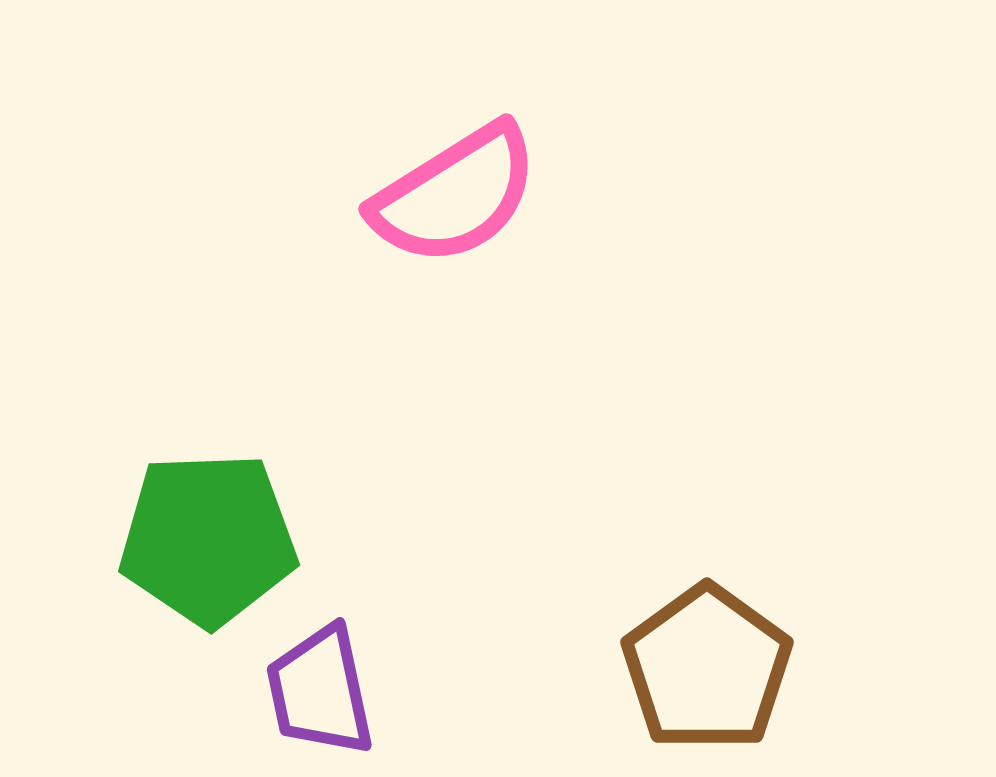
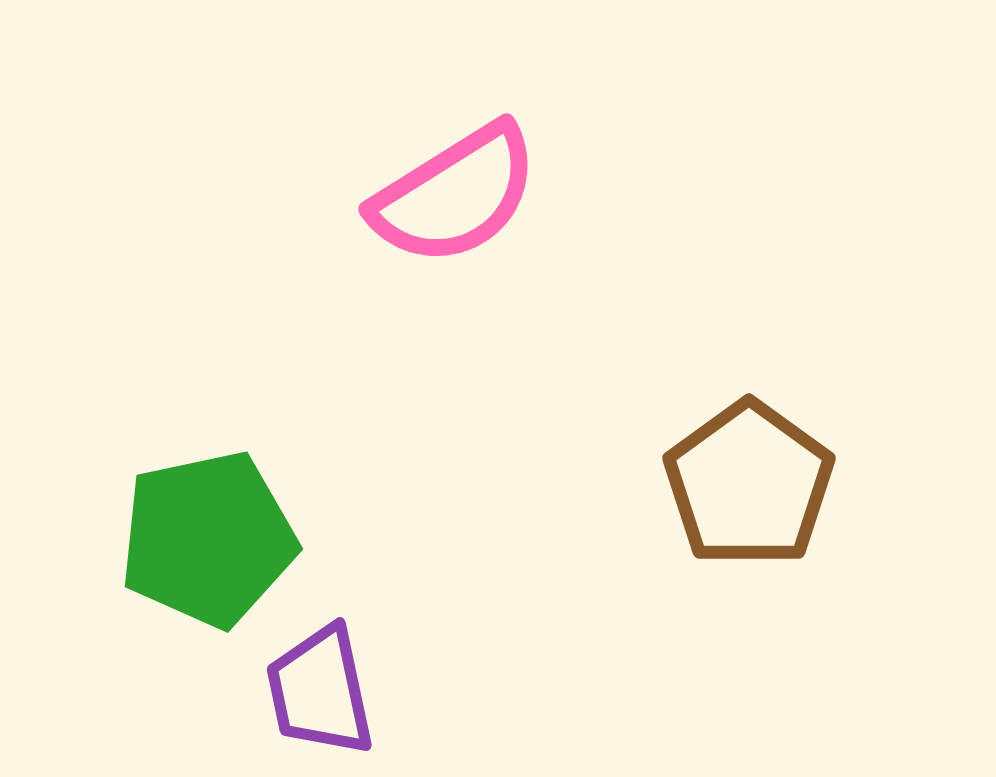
green pentagon: rotated 10 degrees counterclockwise
brown pentagon: moved 42 px right, 184 px up
